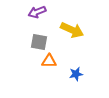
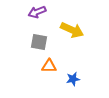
orange triangle: moved 5 px down
blue star: moved 3 px left, 5 px down
